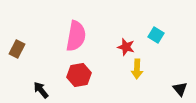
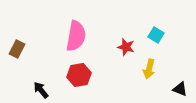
yellow arrow: moved 12 px right; rotated 12 degrees clockwise
black triangle: rotated 28 degrees counterclockwise
